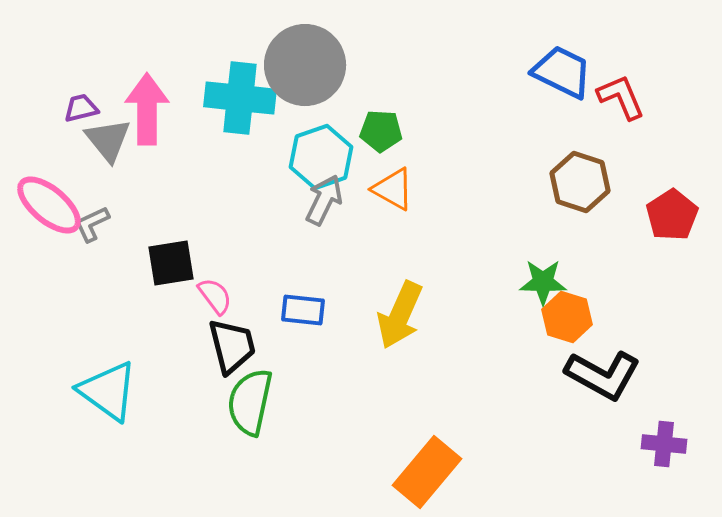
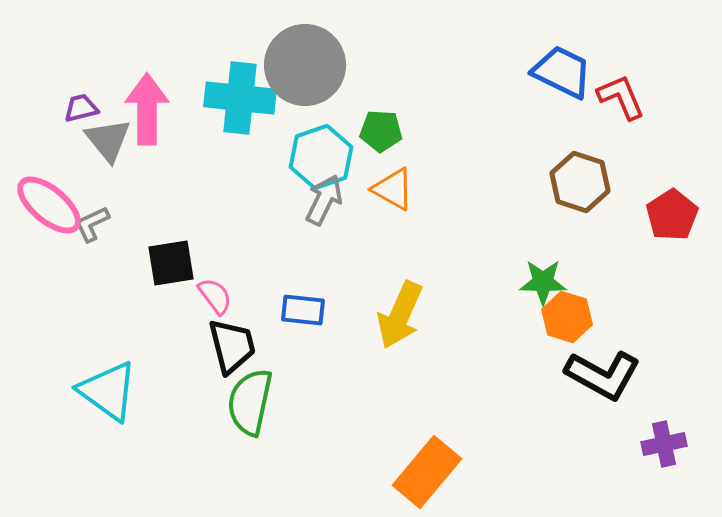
purple cross: rotated 18 degrees counterclockwise
